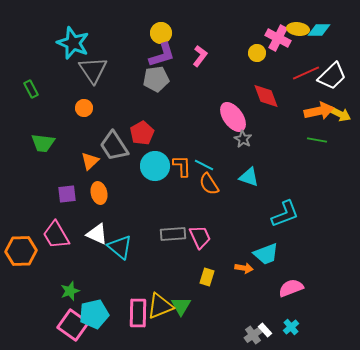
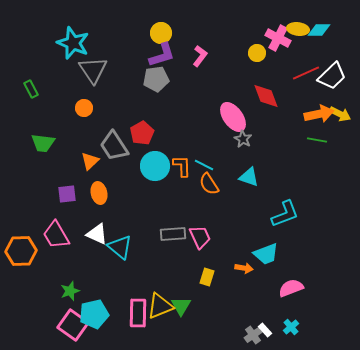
orange arrow at (319, 111): moved 3 px down
